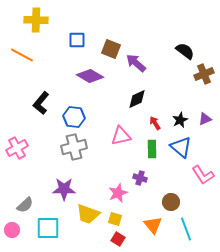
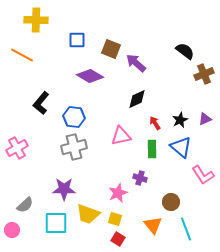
cyan square: moved 8 px right, 5 px up
